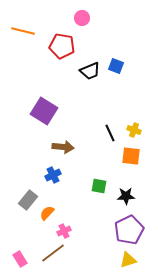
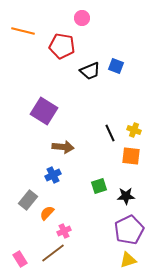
green square: rotated 28 degrees counterclockwise
